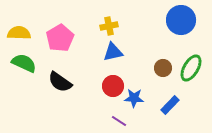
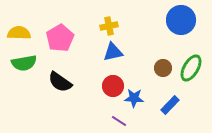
green semicircle: rotated 145 degrees clockwise
